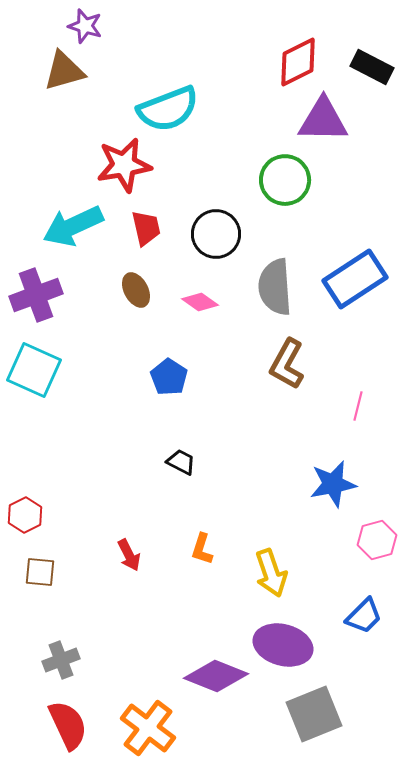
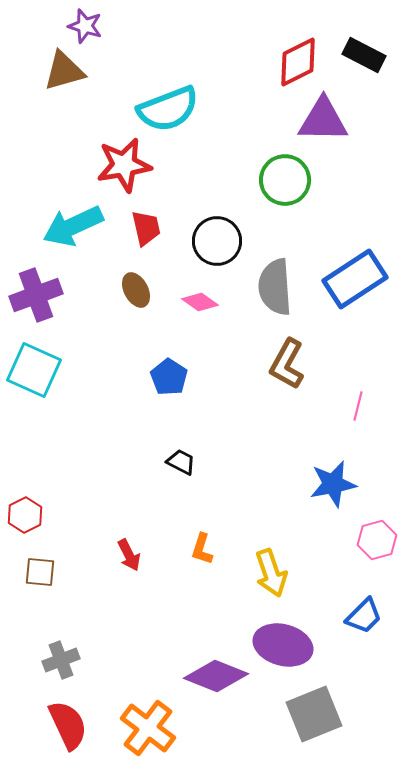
black rectangle: moved 8 px left, 12 px up
black circle: moved 1 px right, 7 px down
